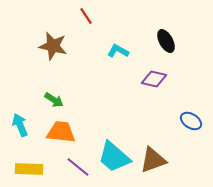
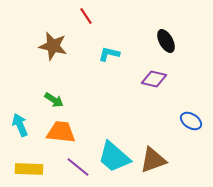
cyan L-shape: moved 9 px left, 3 px down; rotated 15 degrees counterclockwise
